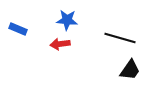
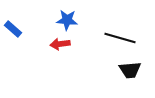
blue rectangle: moved 5 px left; rotated 18 degrees clockwise
black trapezoid: rotated 50 degrees clockwise
